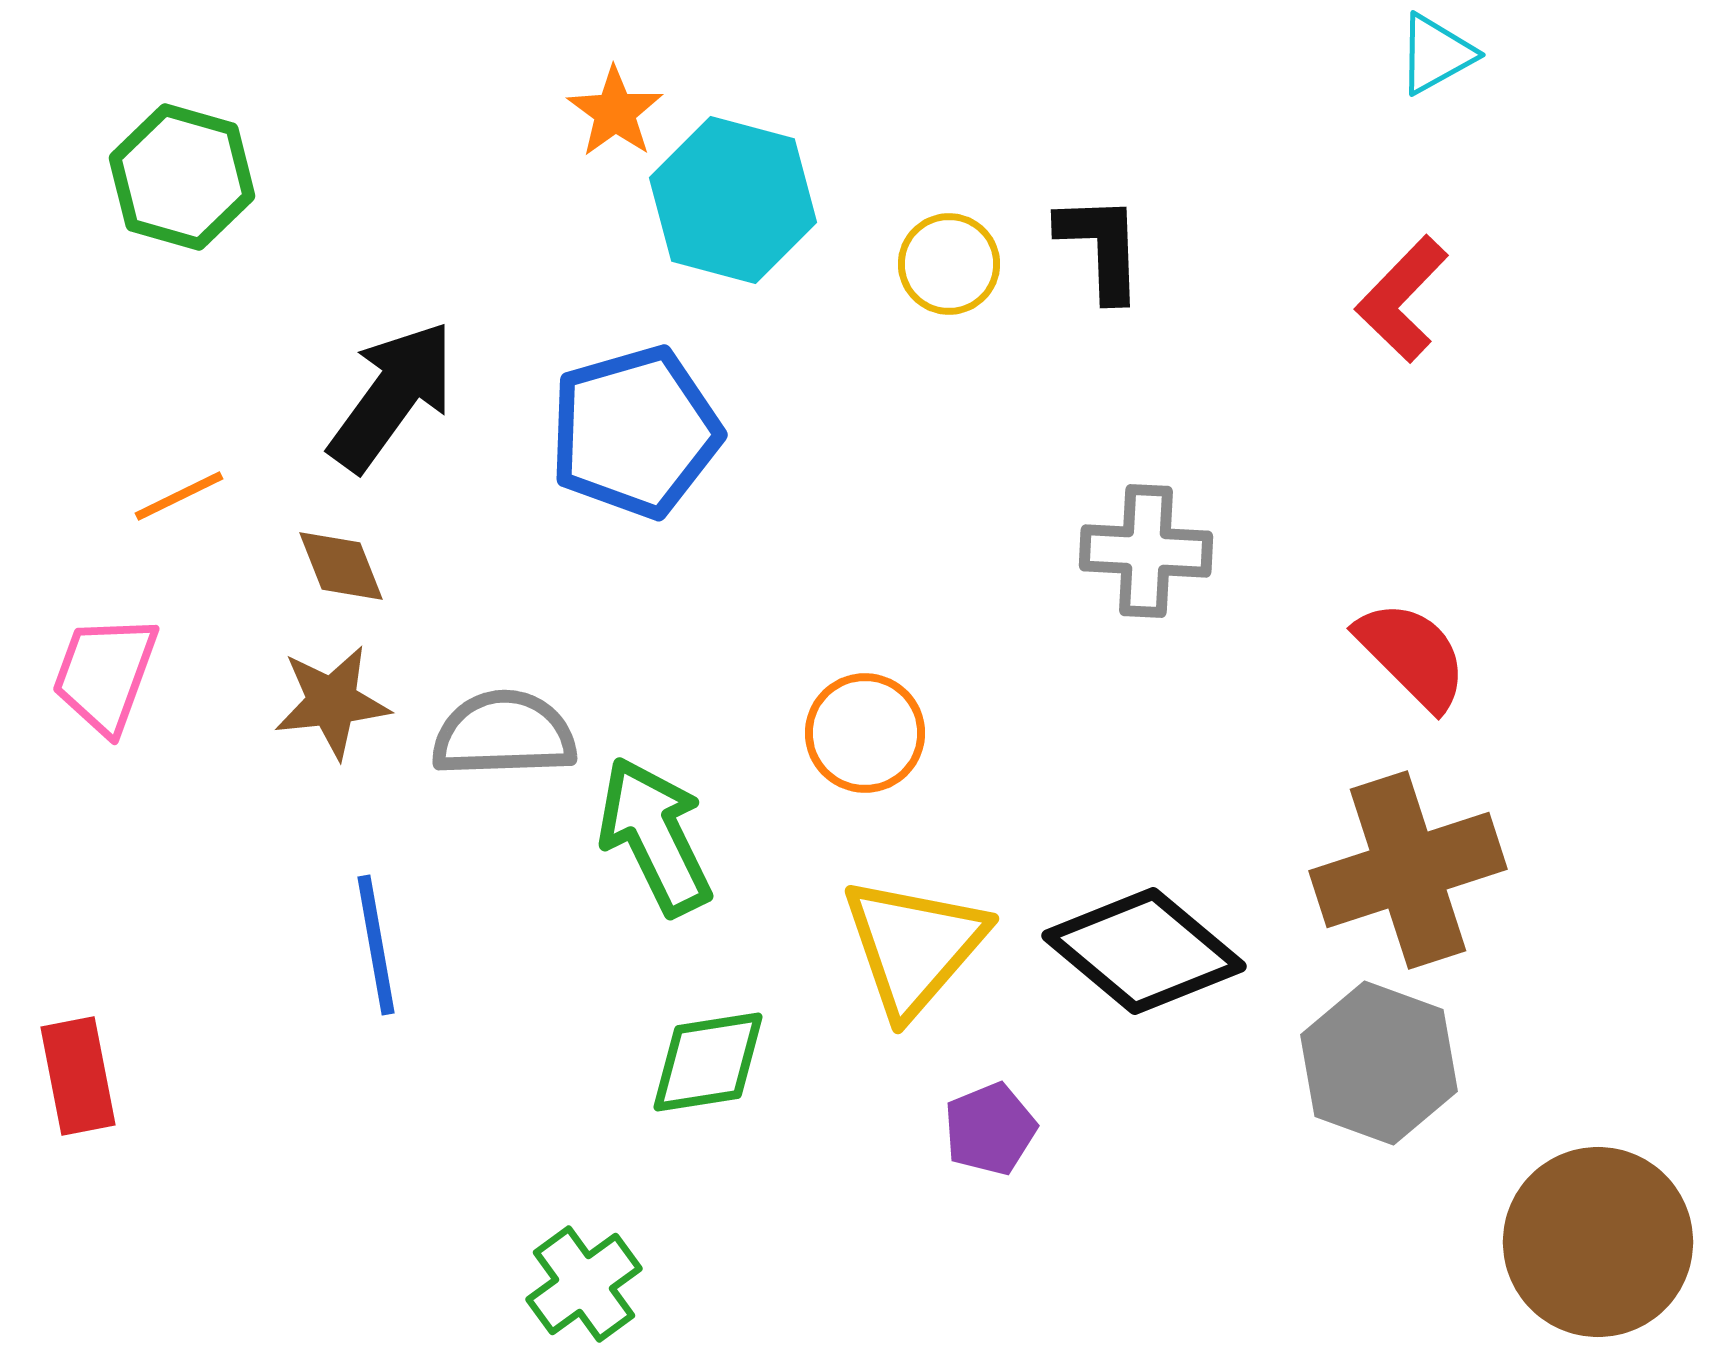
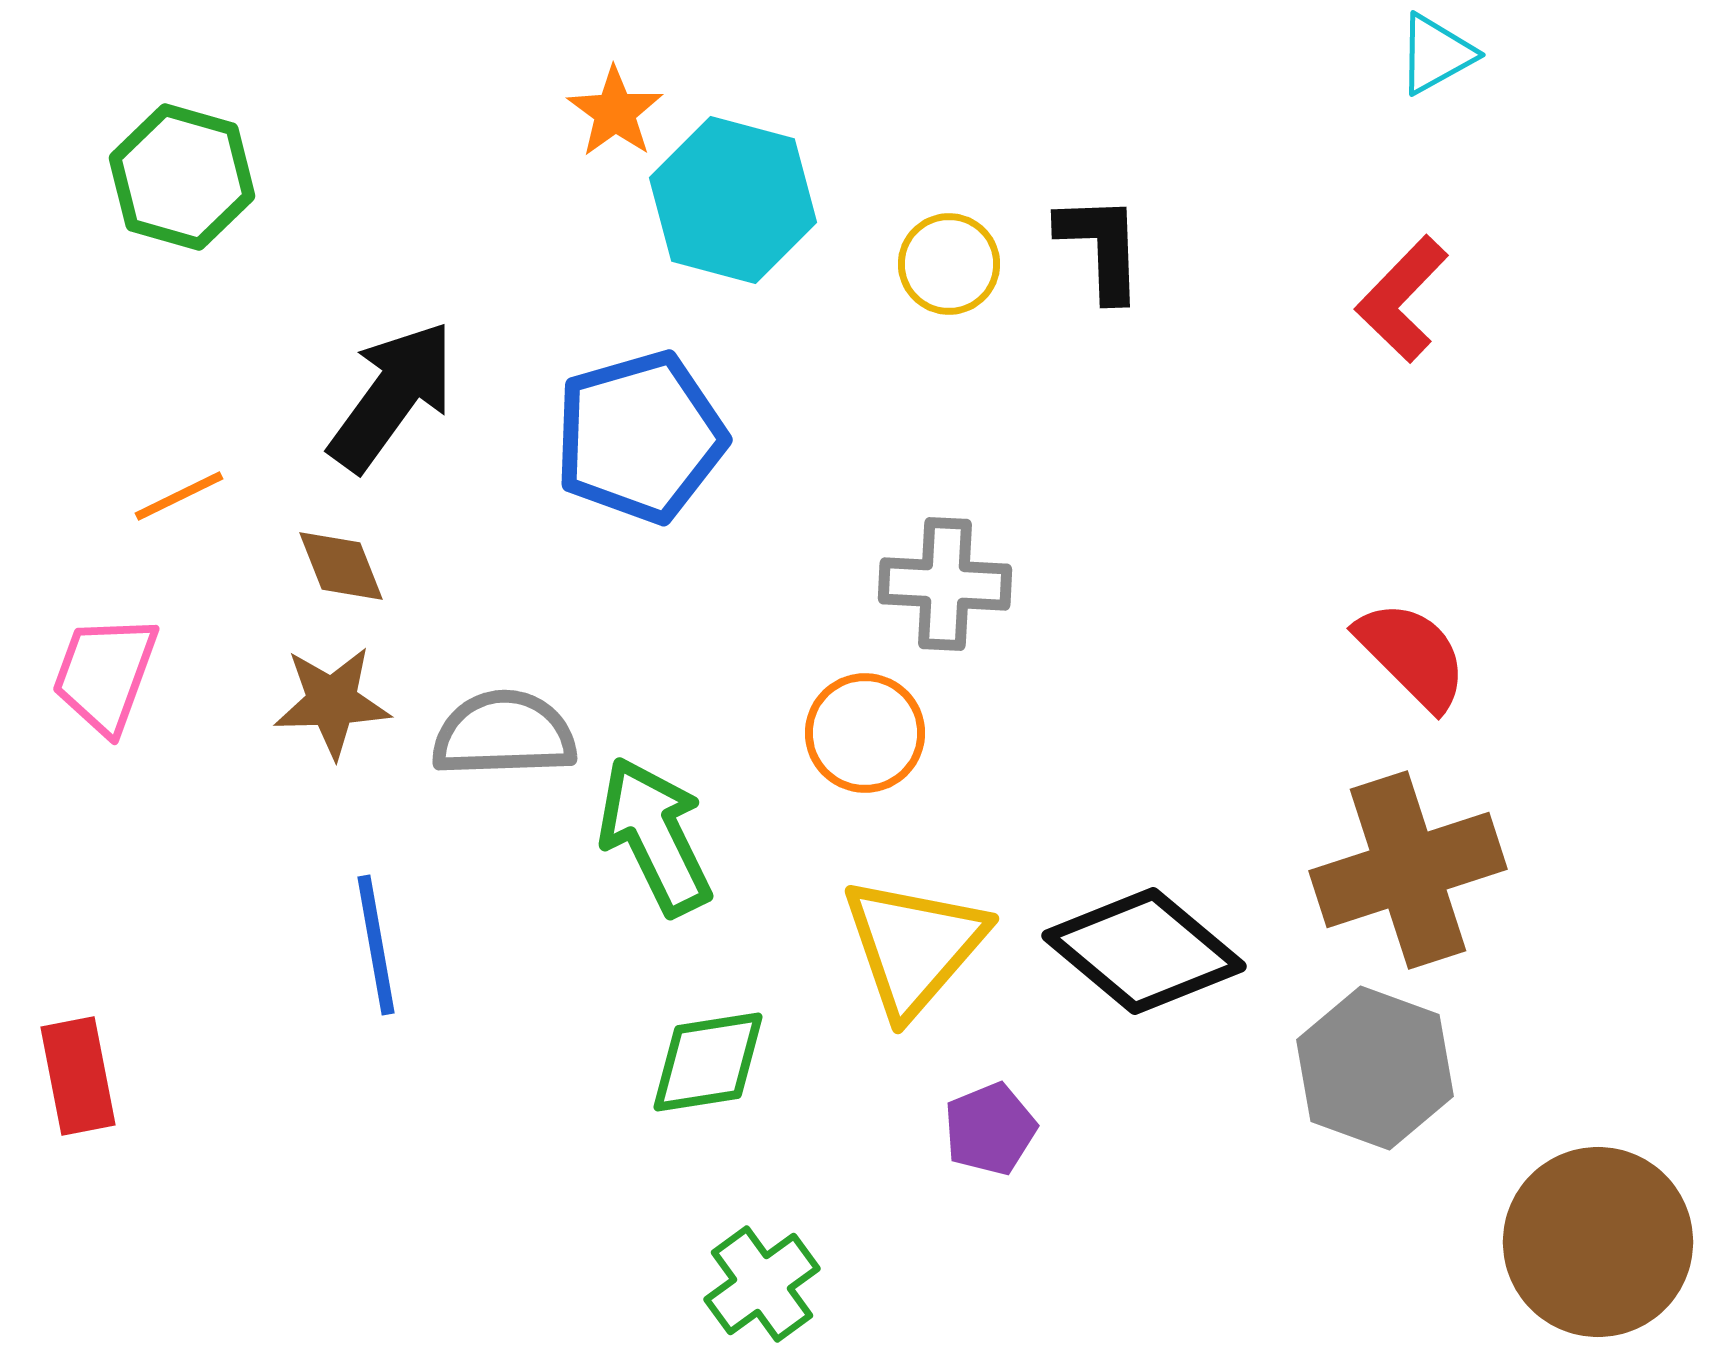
blue pentagon: moved 5 px right, 5 px down
gray cross: moved 201 px left, 33 px down
brown star: rotated 4 degrees clockwise
gray hexagon: moved 4 px left, 5 px down
green cross: moved 178 px right
